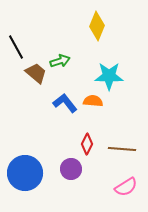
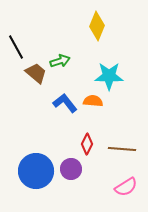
blue circle: moved 11 px right, 2 px up
